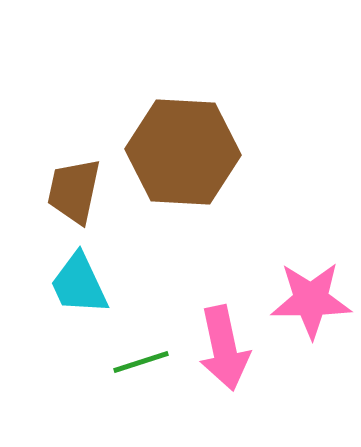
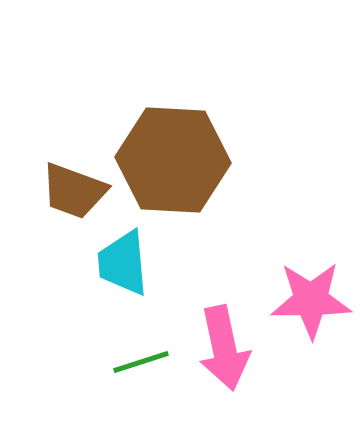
brown hexagon: moved 10 px left, 8 px down
brown trapezoid: rotated 82 degrees counterclockwise
cyan trapezoid: moved 44 px right, 21 px up; rotated 20 degrees clockwise
